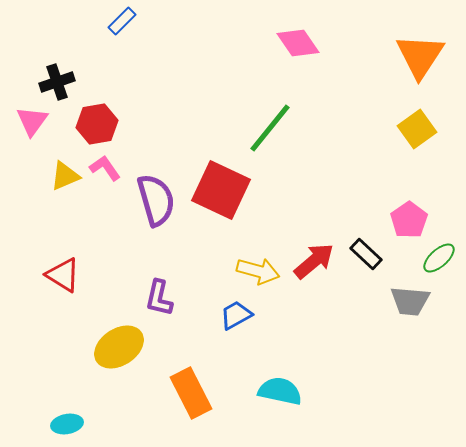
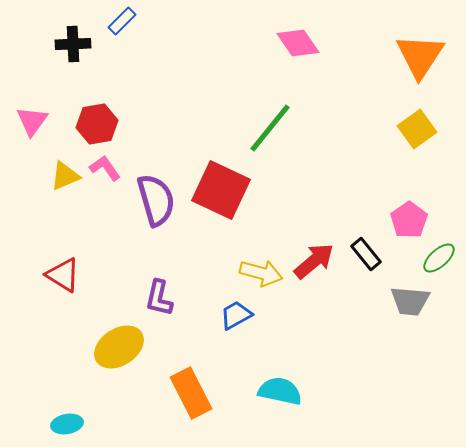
black cross: moved 16 px right, 38 px up; rotated 16 degrees clockwise
black rectangle: rotated 8 degrees clockwise
yellow arrow: moved 3 px right, 2 px down
